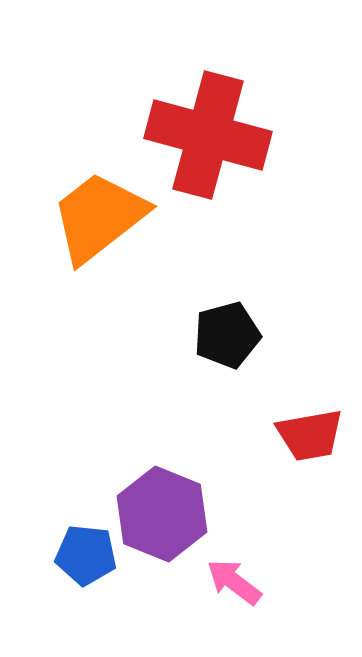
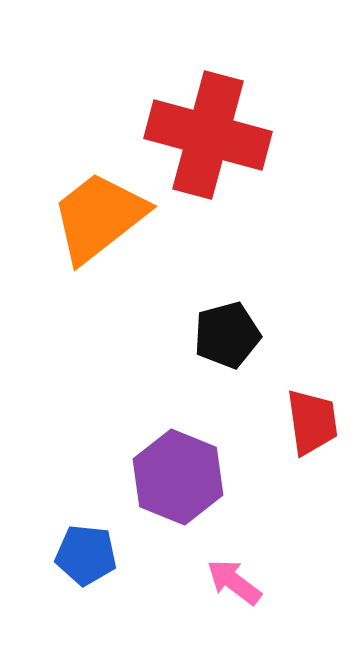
red trapezoid: moved 2 px right, 13 px up; rotated 88 degrees counterclockwise
purple hexagon: moved 16 px right, 37 px up
